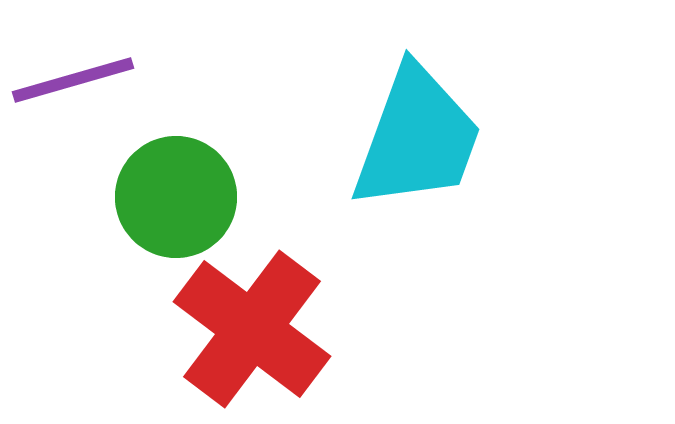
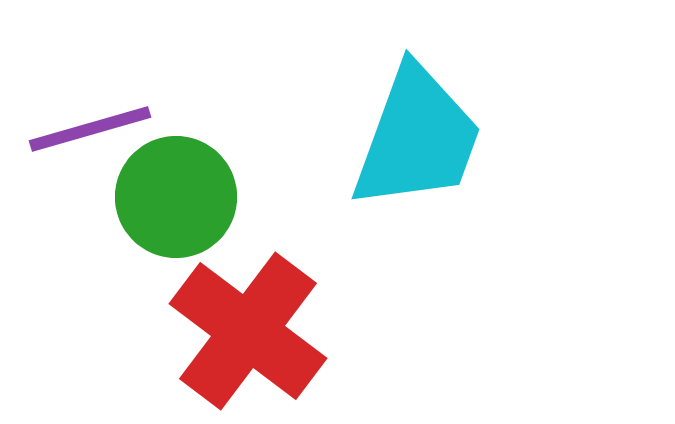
purple line: moved 17 px right, 49 px down
red cross: moved 4 px left, 2 px down
